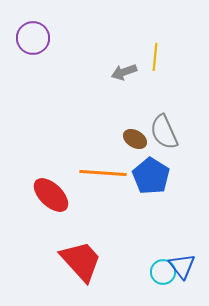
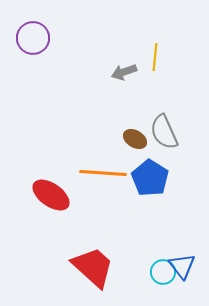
blue pentagon: moved 1 px left, 2 px down
red ellipse: rotated 9 degrees counterclockwise
red trapezoid: moved 12 px right, 6 px down; rotated 6 degrees counterclockwise
